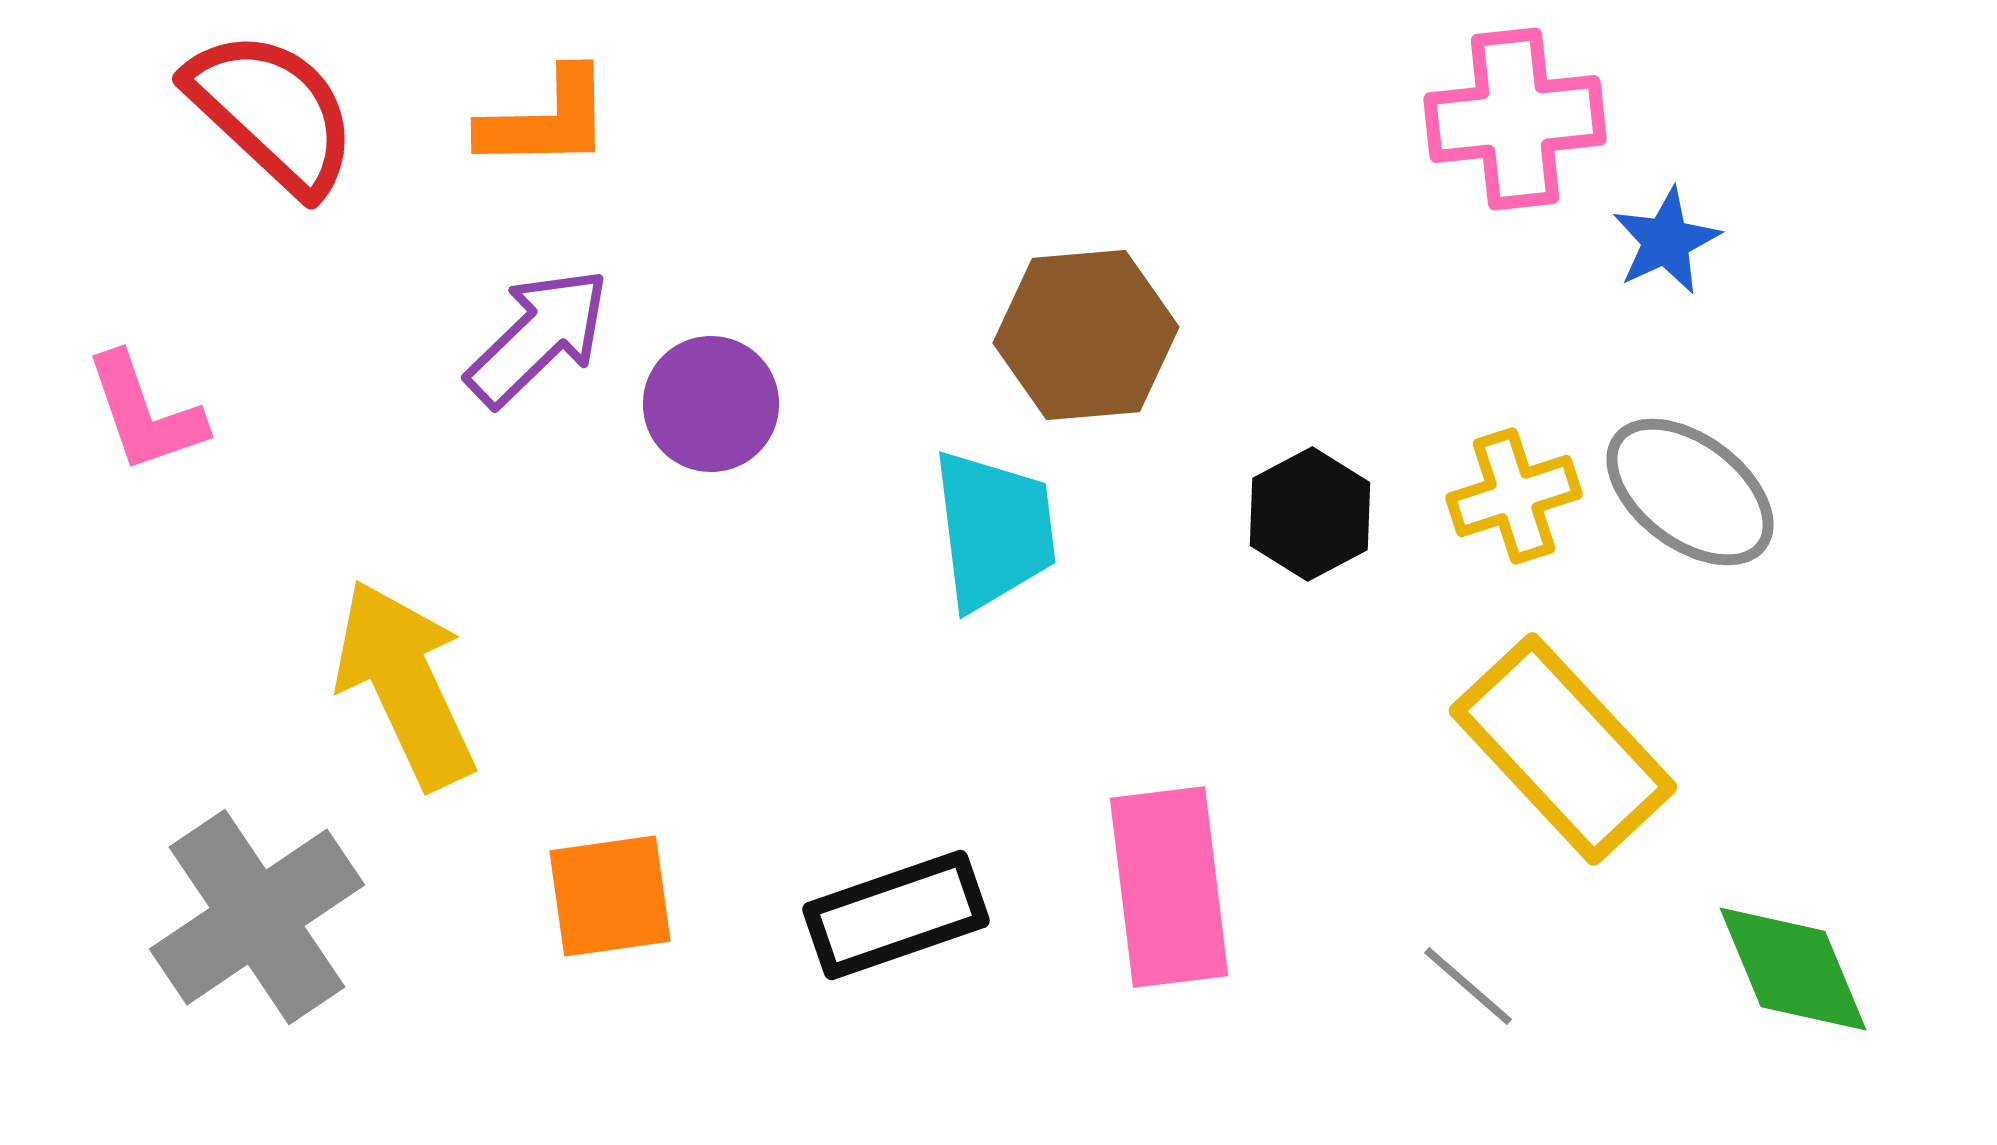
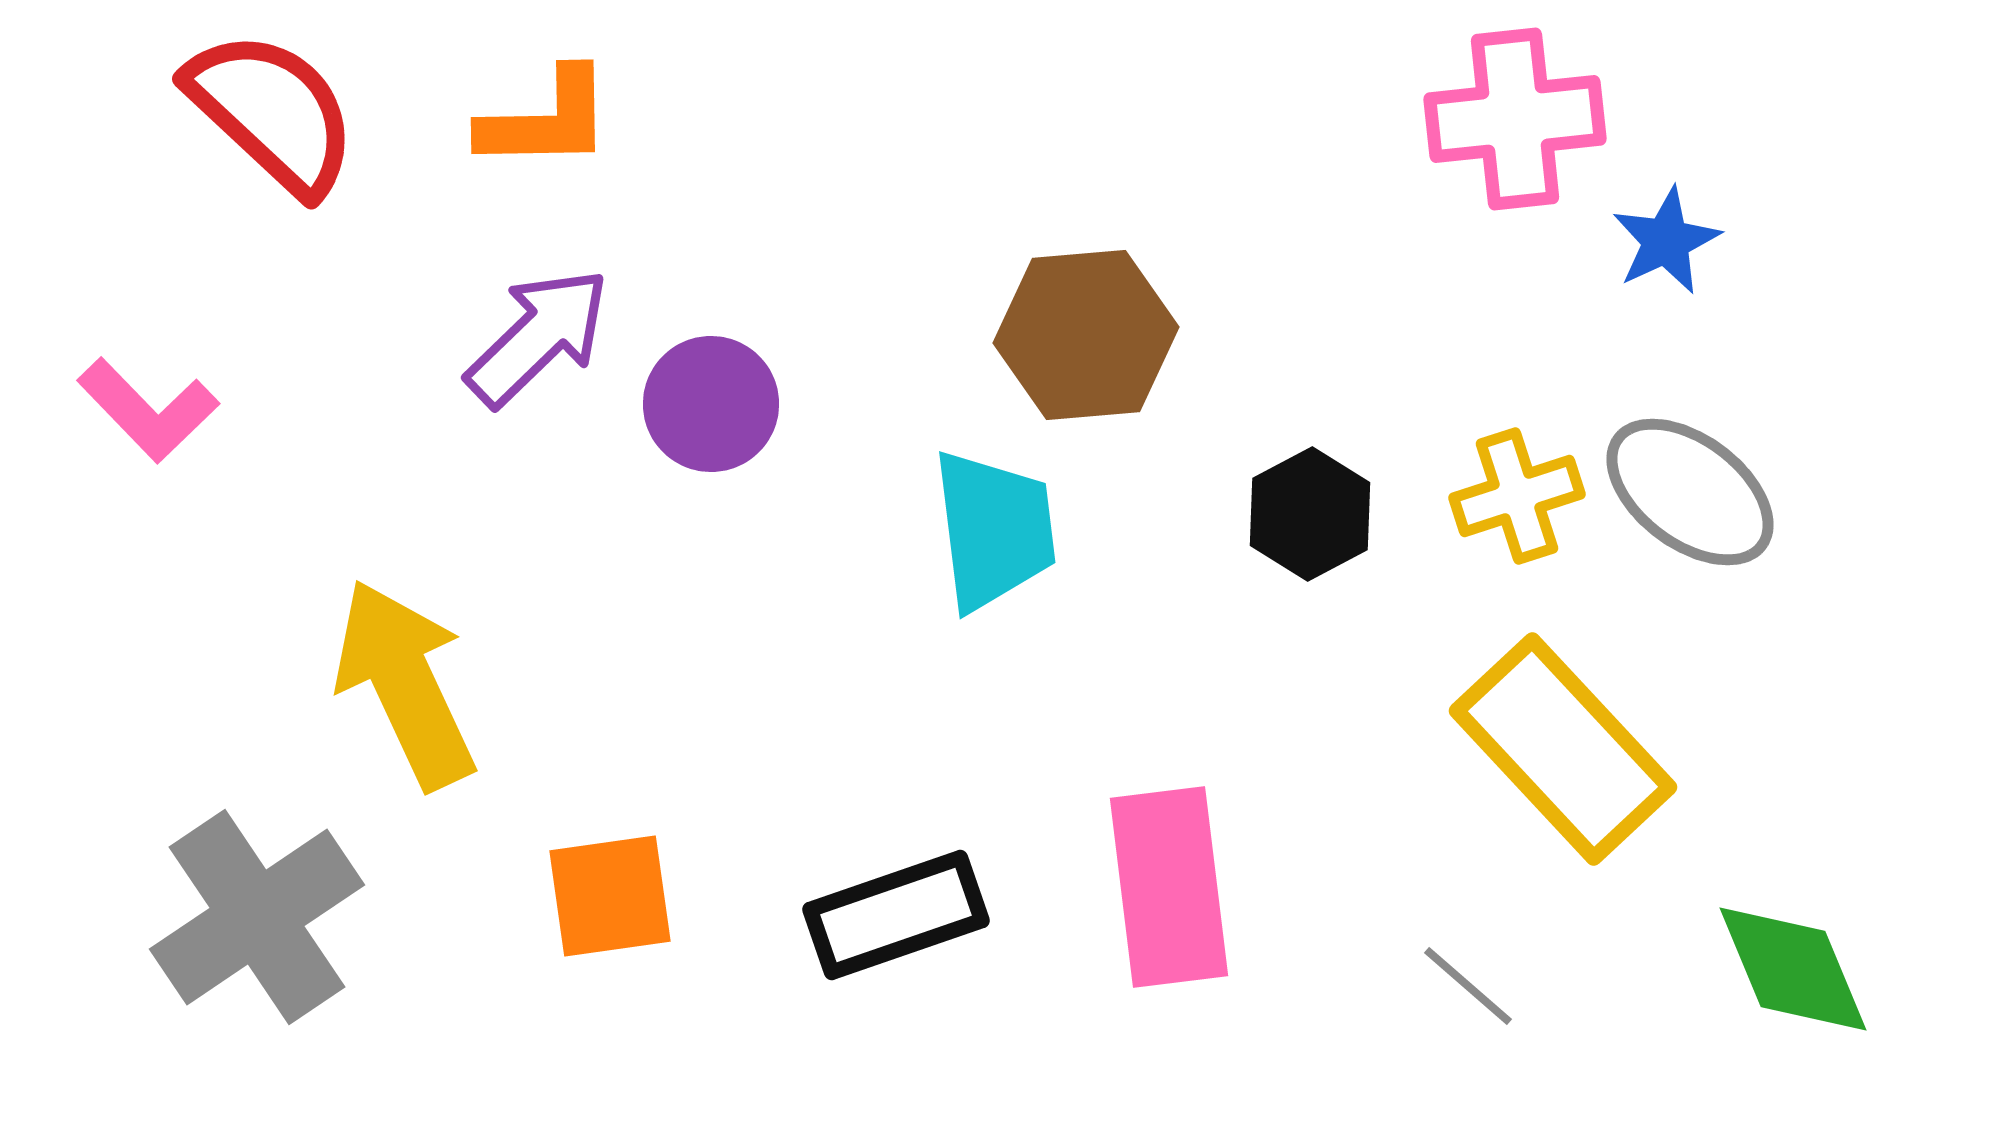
pink L-shape: moved 3 px right, 3 px up; rotated 25 degrees counterclockwise
yellow cross: moved 3 px right
